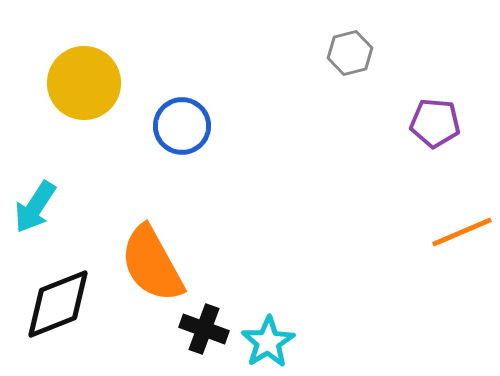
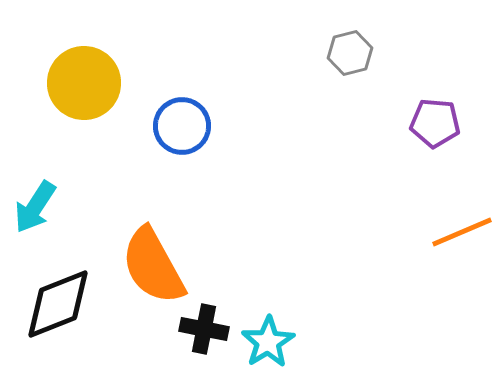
orange semicircle: moved 1 px right, 2 px down
black cross: rotated 9 degrees counterclockwise
